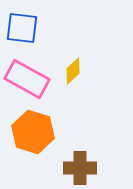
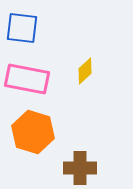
yellow diamond: moved 12 px right
pink rectangle: rotated 18 degrees counterclockwise
